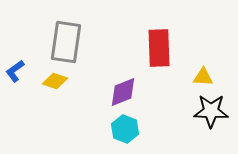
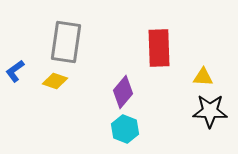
purple diamond: rotated 28 degrees counterclockwise
black star: moved 1 px left
